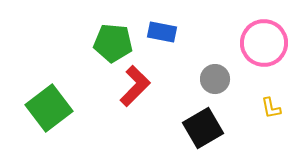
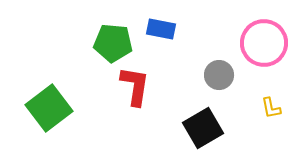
blue rectangle: moved 1 px left, 3 px up
gray circle: moved 4 px right, 4 px up
red L-shape: rotated 36 degrees counterclockwise
